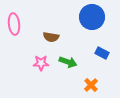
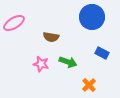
pink ellipse: moved 1 px up; rotated 65 degrees clockwise
pink star: moved 1 px down; rotated 14 degrees clockwise
orange cross: moved 2 px left
